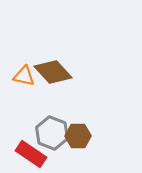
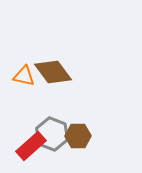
brown diamond: rotated 6 degrees clockwise
gray hexagon: moved 1 px down
red rectangle: moved 8 px up; rotated 76 degrees counterclockwise
